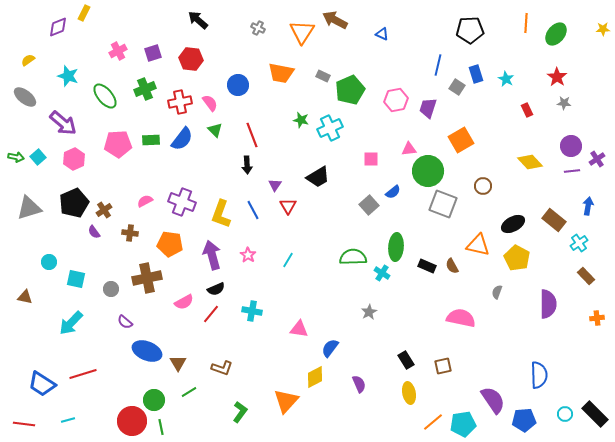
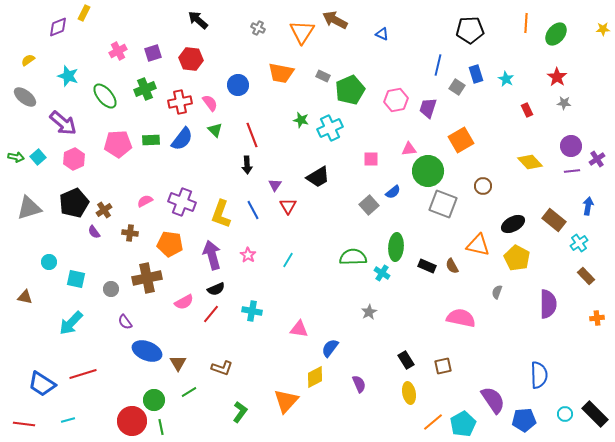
purple semicircle at (125, 322): rotated 14 degrees clockwise
cyan pentagon at (463, 424): rotated 20 degrees counterclockwise
